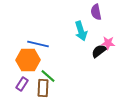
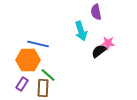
green line: moved 1 px up
